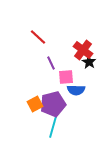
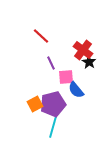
red line: moved 3 px right, 1 px up
blue semicircle: rotated 48 degrees clockwise
